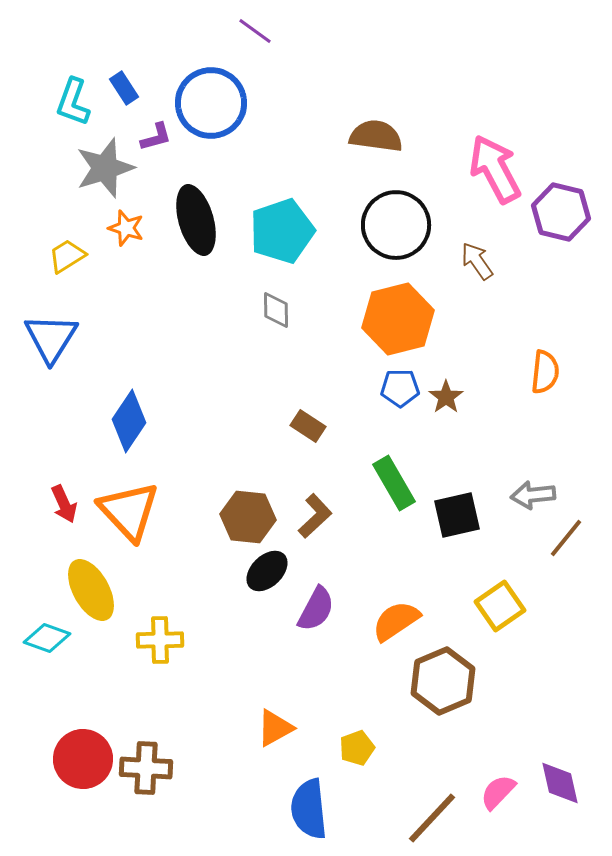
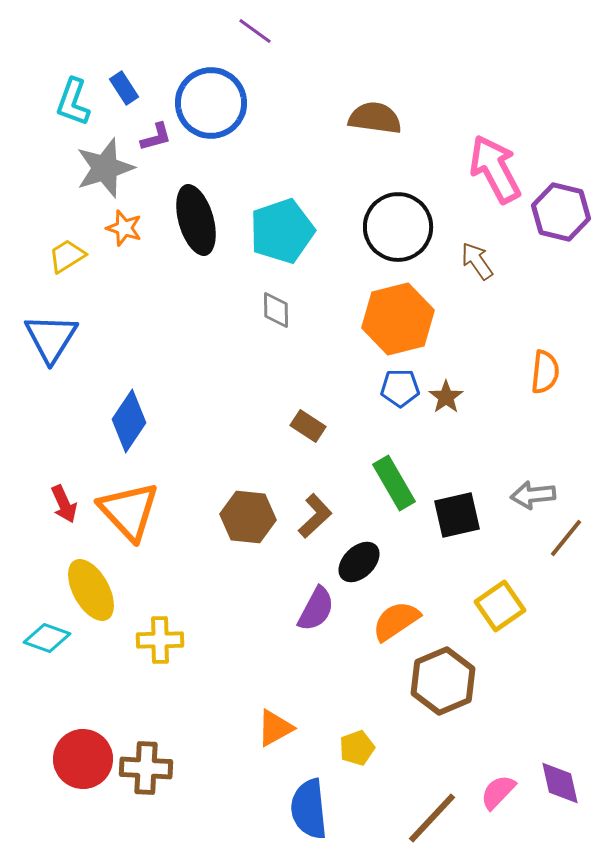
brown semicircle at (376, 136): moved 1 px left, 18 px up
black circle at (396, 225): moved 2 px right, 2 px down
orange star at (126, 228): moved 2 px left
black ellipse at (267, 571): moved 92 px right, 9 px up
